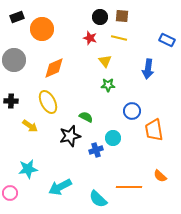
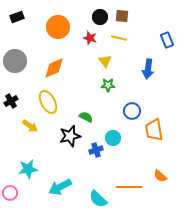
orange circle: moved 16 px right, 2 px up
blue rectangle: rotated 42 degrees clockwise
gray circle: moved 1 px right, 1 px down
black cross: rotated 32 degrees counterclockwise
